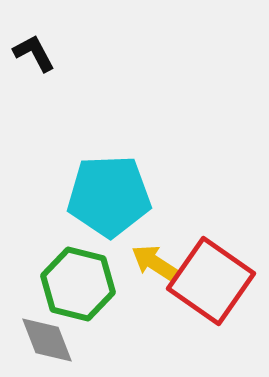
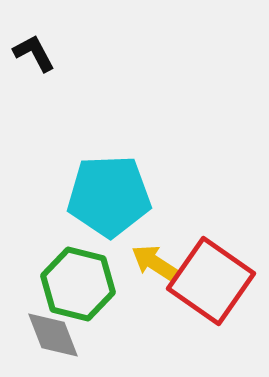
gray diamond: moved 6 px right, 5 px up
